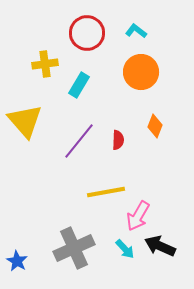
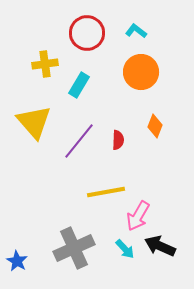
yellow triangle: moved 9 px right, 1 px down
